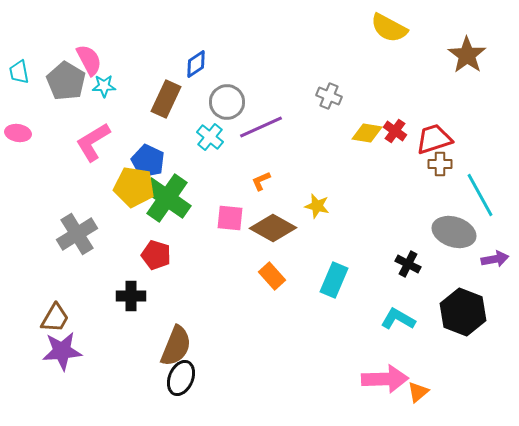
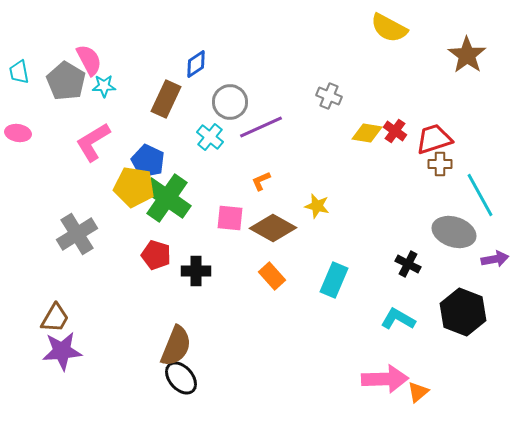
gray circle at (227, 102): moved 3 px right
black cross at (131, 296): moved 65 px right, 25 px up
black ellipse at (181, 378): rotated 64 degrees counterclockwise
